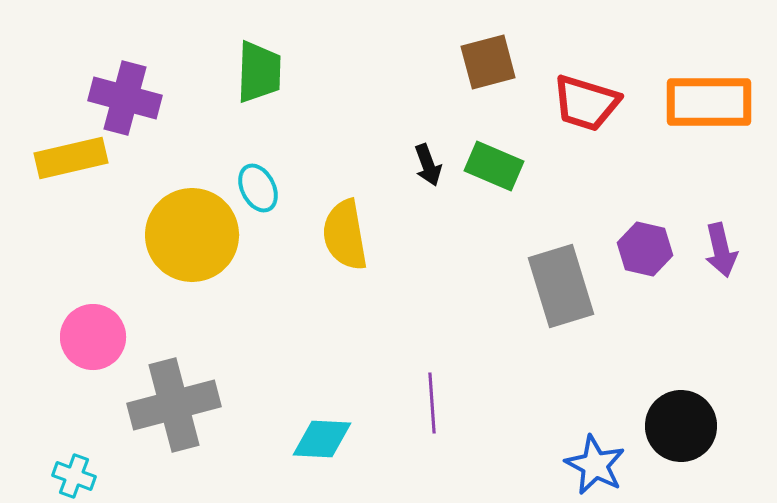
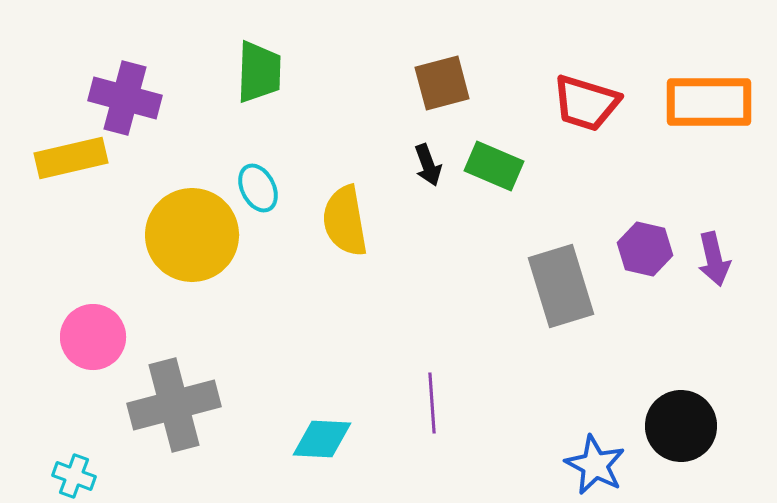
brown square: moved 46 px left, 21 px down
yellow semicircle: moved 14 px up
purple arrow: moved 7 px left, 9 px down
